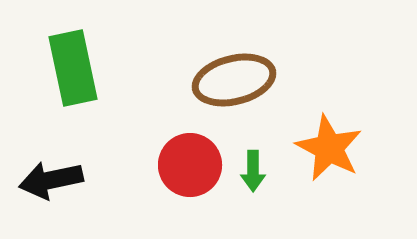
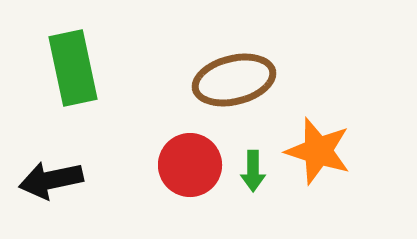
orange star: moved 11 px left, 3 px down; rotated 10 degrees counterclockwise
